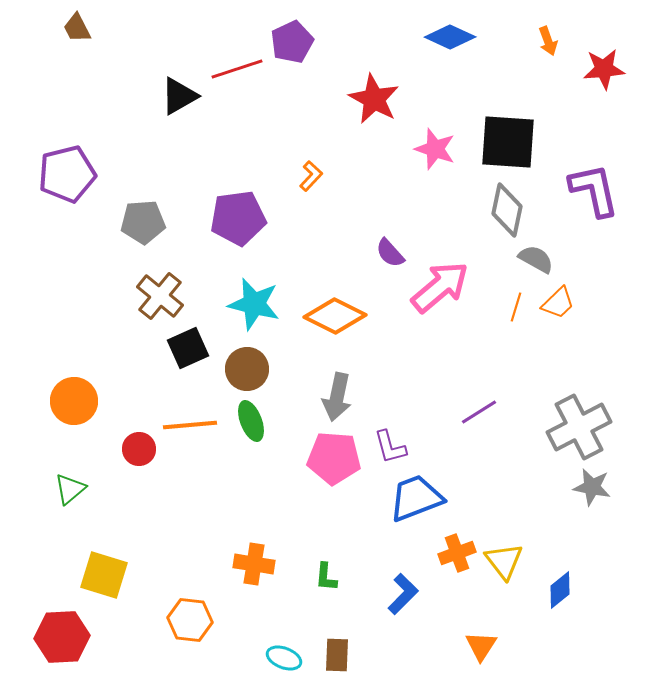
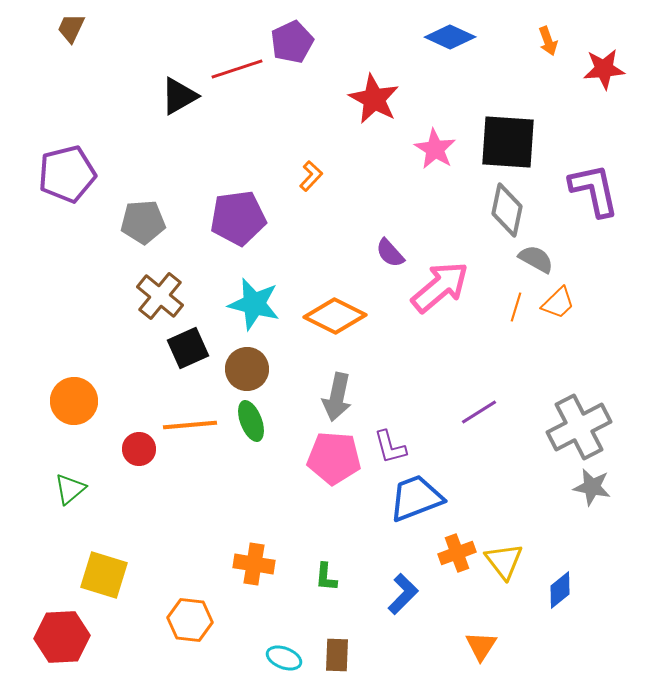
brown trapezoid at (77, 28): moved 6 px left; rotated 52 degrees clockwise
pink star at (435, 149): rotated 12 degrees clockwise
